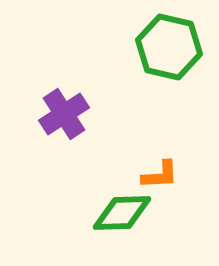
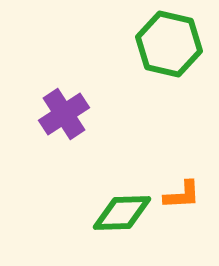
green hexagon: moved 3 px up
orange L-shape: moved 22 px right, 20 px down
